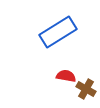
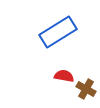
red semicircle: moved 2 px left
